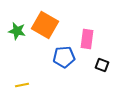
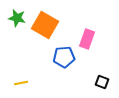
green star: moved 13 px up
pink rectangle: rotated 12 degrees clockwise
black square: moved 17 px down
yellow line: moved 1 px left, 2 px up
